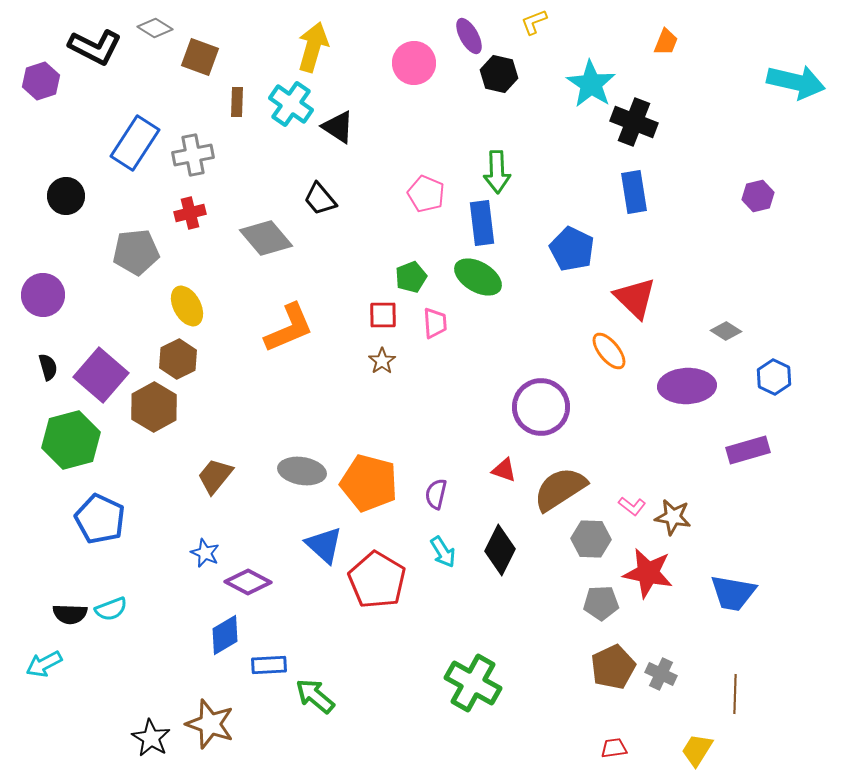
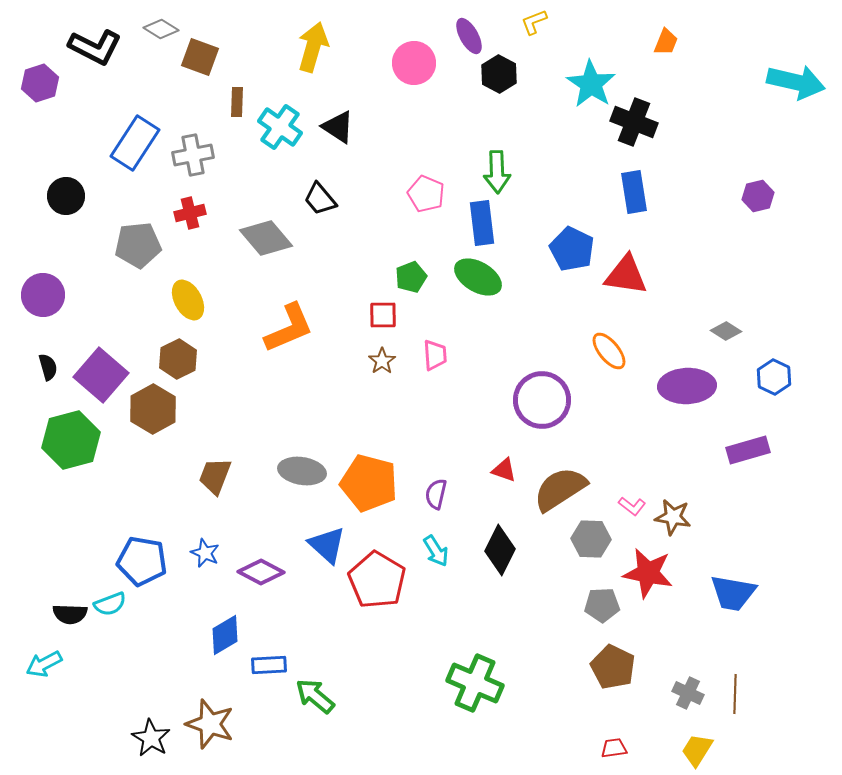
gray diamond at (155, 28): moved 6 px right, 1 px down
black hexagon at (499, 74): rotated 15 degrees clockwise
purple hexagon at (41, 81): moved 1 px left, 2 px down
cyan cross at (291, 104): moved 11 px left, 23 px down
gray pentagon at (136, 252): moved 2 px right, 7 px up
red triangle at (635, 298): moved 9 px left, 23 px up; rotated 36 degrees counterclockwise
yellow ellipse at (187, 306): moved 1 px right, 6 px up
pink trapezoid at (435, 323): moved 32 px down
brown hexagon at (154, 407): moved 1 px left, 2 px down
purple circle at (541, 407): moved 1 px right, 7 px up
brown trapezoid at (215, 476): rotated 18 degrees counterclockwise
blue pentagon at (100, 519): moved 42 px right, 42 px down; rotated 15 degrees counterclockwise
blue triangle at (324, 545): moved 3 px right
cyan arrow at (443, 552): moved 7 px left, 1 px up
purple diamond at (248, 582): moved 13 px right, 10 px up
gray pentagon at (601, 603): moved 1 px right, 2 px down
cyan semicircle at (111, 609): moved 1 px left, 5 px up
brown pentagon at (613, 667): rotated 21 degrees counterclockwise
gray cross at (661, 674): moved 27 px right, 19 px down
green cross at (473, 683): moved 2 px right; rotated 6 degrees counterclockwise
